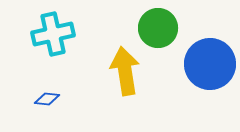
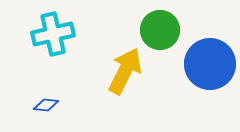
green circle: moved 2 px right, 2 px down
yellow arrow: rotated 36 degrees clockwise
blue diamond: moved 1 px left, 6 px down
